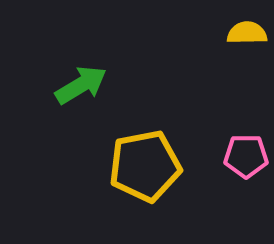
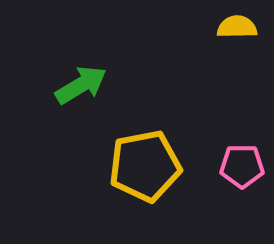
yellow semicircle: moved 10 px left, 6 px up
pink pentagon: moved 4 px left, 10 px down
